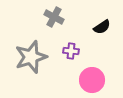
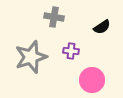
gray cross: rotated 18 degrees counterclockwise
